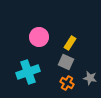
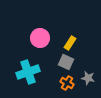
pink circle: moved 1 px right, 1 px down
gray star: moved 2 px left
